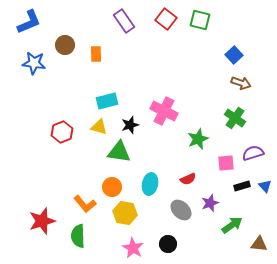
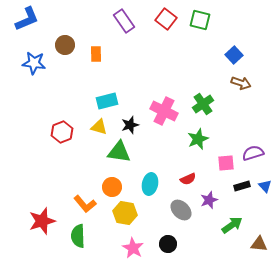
blue L-shape: moved 2 px left, 3 px up
green cross: moved 32 px left, 14 px up; rotated 20 degrees clockwise
purple star: moved 1 px left, 3 px up
